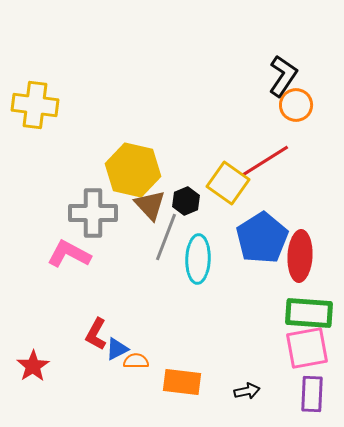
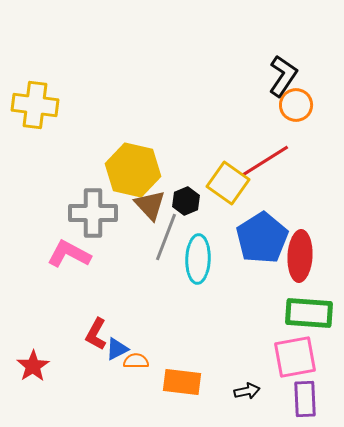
pink square: moved 12 px left, 9 px down
purple rectangle: moved 7 px left, 5 px down; rotated 6 degrees counterclockwise
